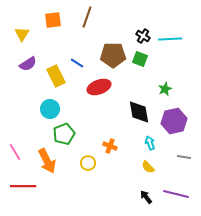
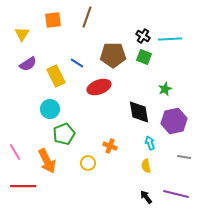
green square: moved 4 px right, 2 px up
yellow semicircle: moved 2 px left, 1 px up; rotated 32 degrees clockwise
